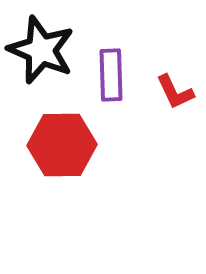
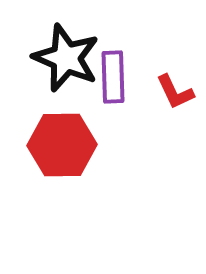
black star: moved 25 px right, 8 px down
purple rectangle: moved 2 px right, 2 px down
